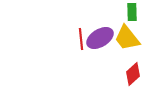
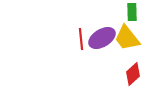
purple ellipse: moved 2 px right
